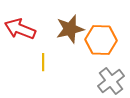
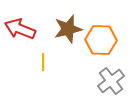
brown star: moved 2 px left
